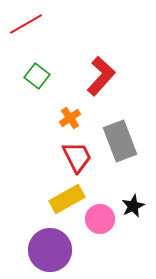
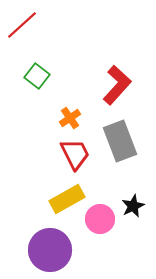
red line: moved 4 px left, 1 px down; rotated 12 degrees counterclockwise
red L-shape: moved 16 px right, 9 px down
red trapezoid: moved 2 px left, 3 px up
